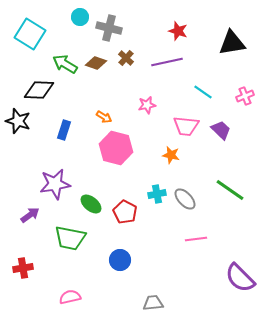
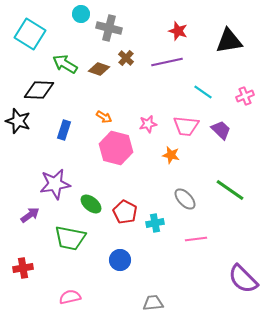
cyan circle: moved 1 px right, 3 px up
black triangle: moved 3 px left, 2 px up
brown diamond: moved 3 px right, 6 px down
pink star: moved 1 px right, 19 px down
cyan cross: moved 2 px left, 29 px down
purple semicircle: moved 3 px right, 1 px down
